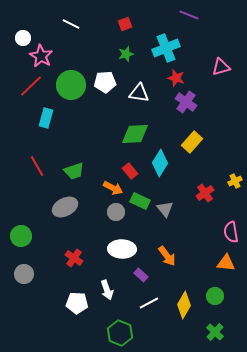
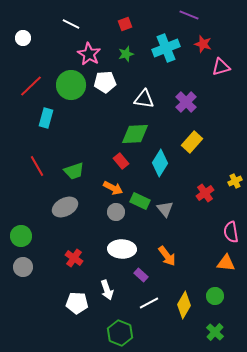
pink star at (41, 56): moved 48 px right, 2 px up
red star at (176, 78): moved 27 px right, 34 px up
white triangle at (139, 93): moved 5 px right, 6 px down
purple cross at (186, 102): rotated 10 degrees clockwise
red rectangle at (130, 171): moved 9 px left, 10 px up
gray circle at (24, 274): moved 1 px left, 7 px up
